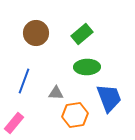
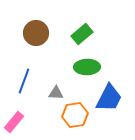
blue trapezoid: rotated 48 degrees clockwise
pink rectangle: moved 1 px up
